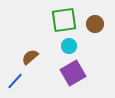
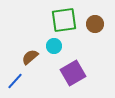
cyan circle: moved 15 px left
